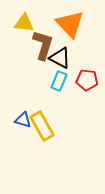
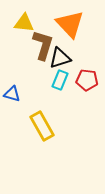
black triangle: rotated 45 degrees counterclockwise
cyan rectangle: moved 1 px right, 1 px up
blue triangle: moved 11 px left, 26 px up
